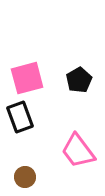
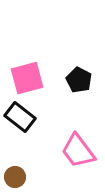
black pentagon: rotated 15 degrees counterclockwise
black rectangle: rotated 32 degrees counterclockwise
brown circle: moved 10 px left
